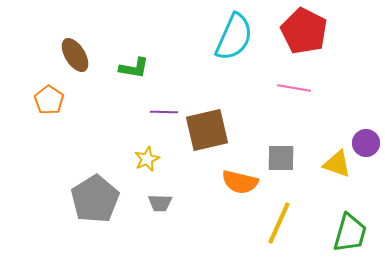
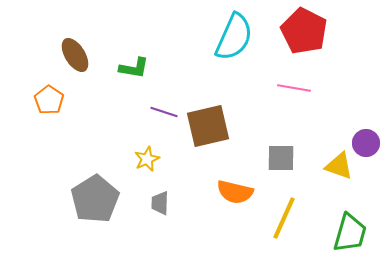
purple line: rotated 16 degrees clockwise
brown square: moved 1 px right, 4 px up
yellow triangle: moved 2 px right, 2 px down
orange semicircle: moved 5 px left, 10 px down
gray trapezoid: rotated 90 degrees clockwise
yellow line: moved 5 px right, 5 px up
